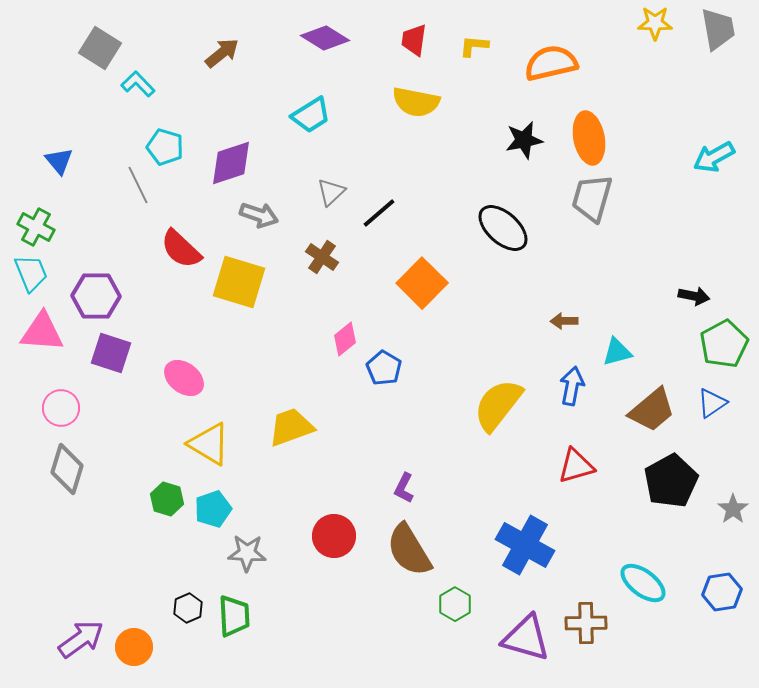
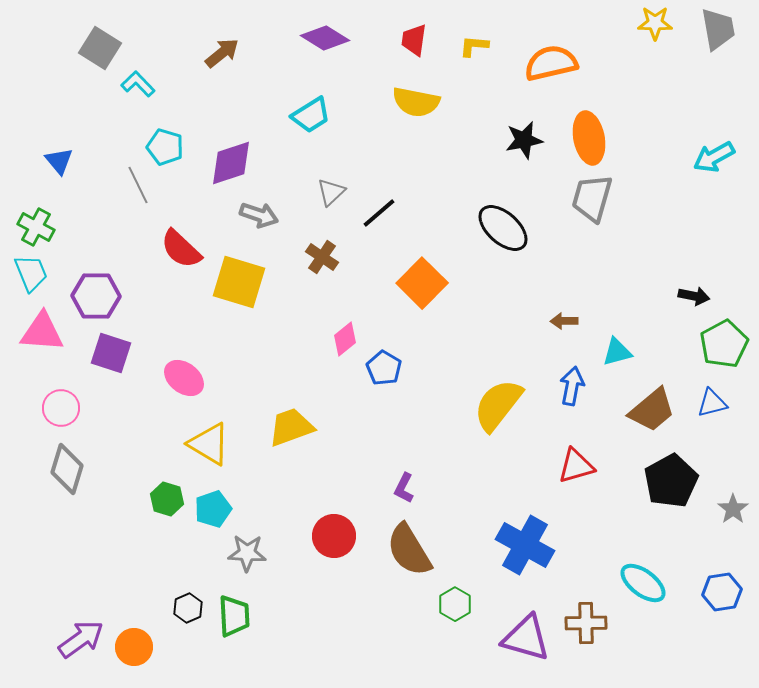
blue triangle at (712, 403): rotated 20 degrees clockwise
